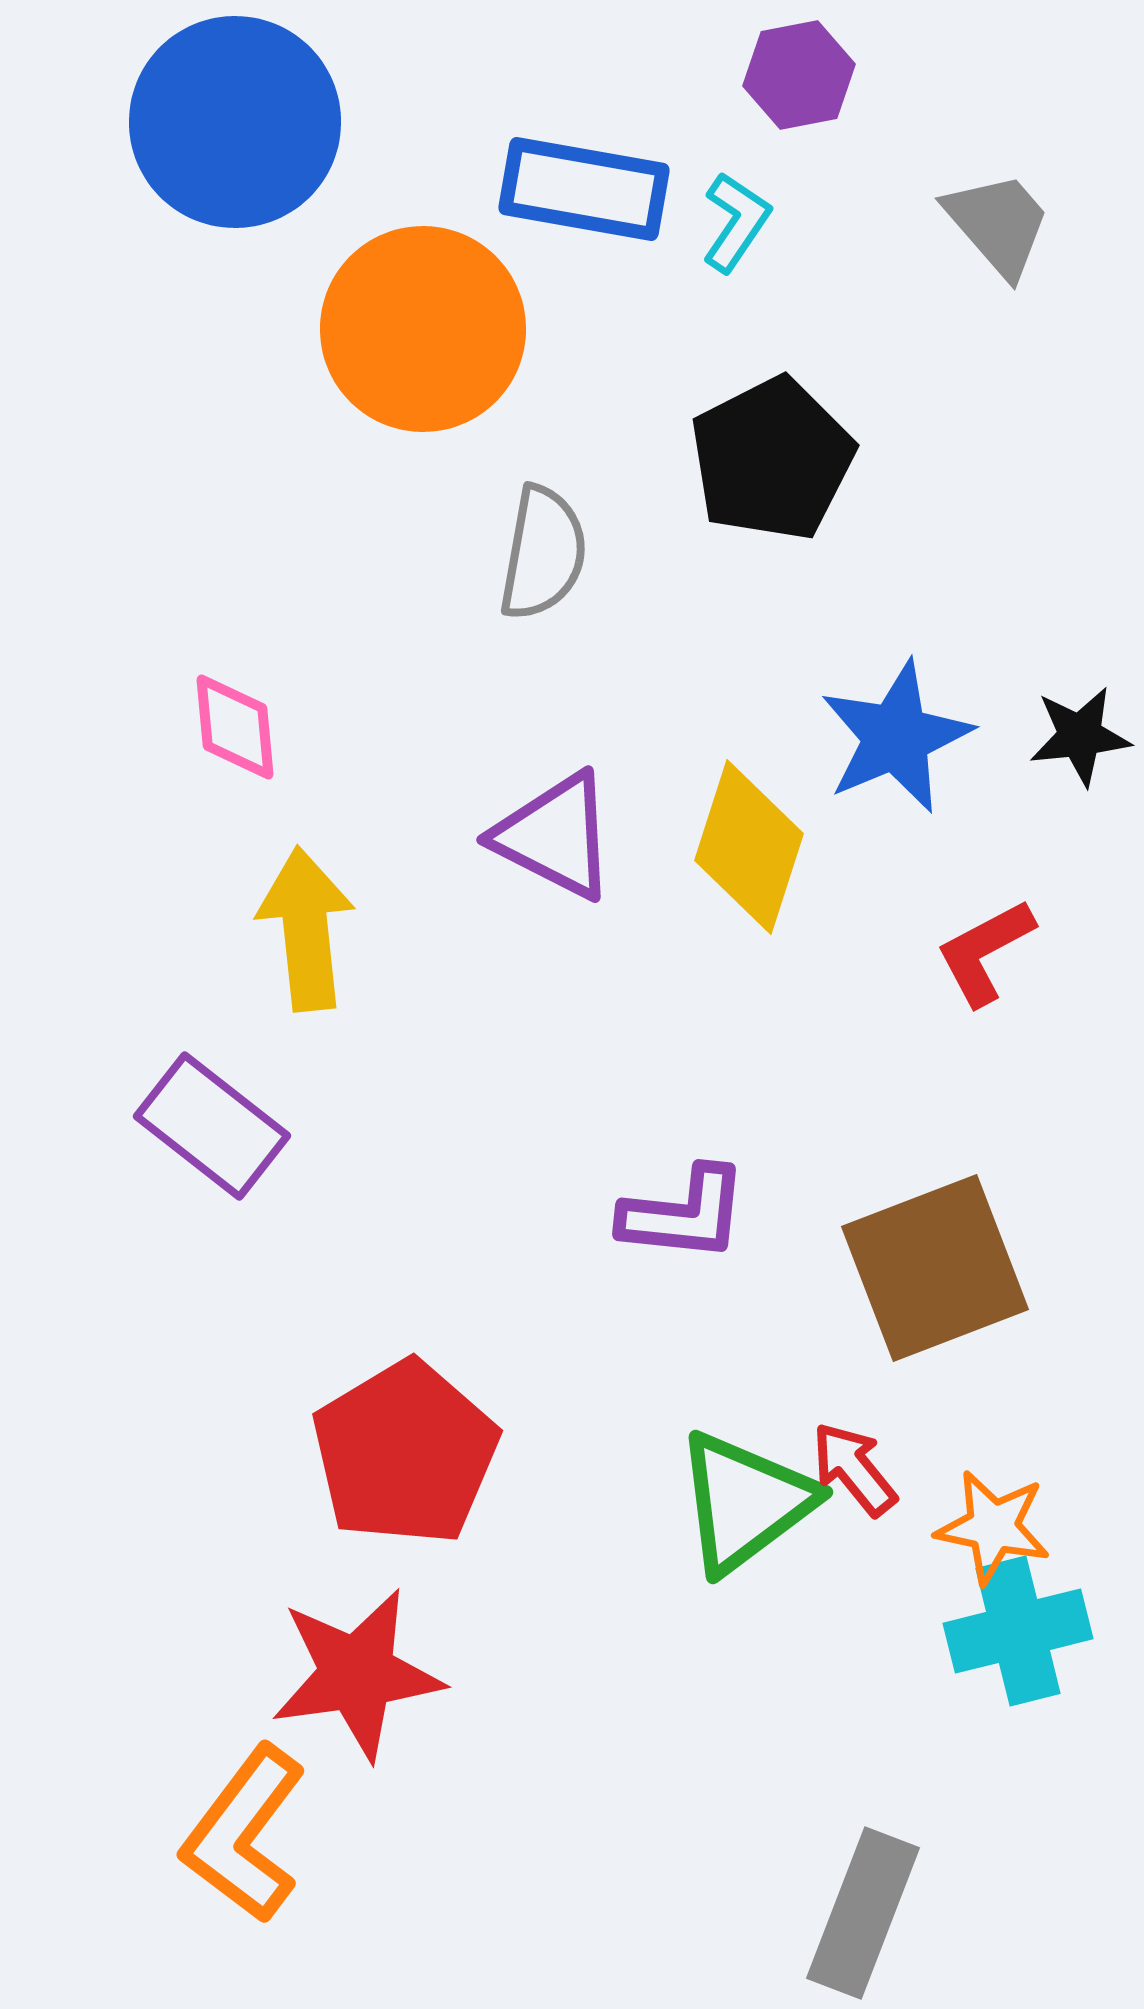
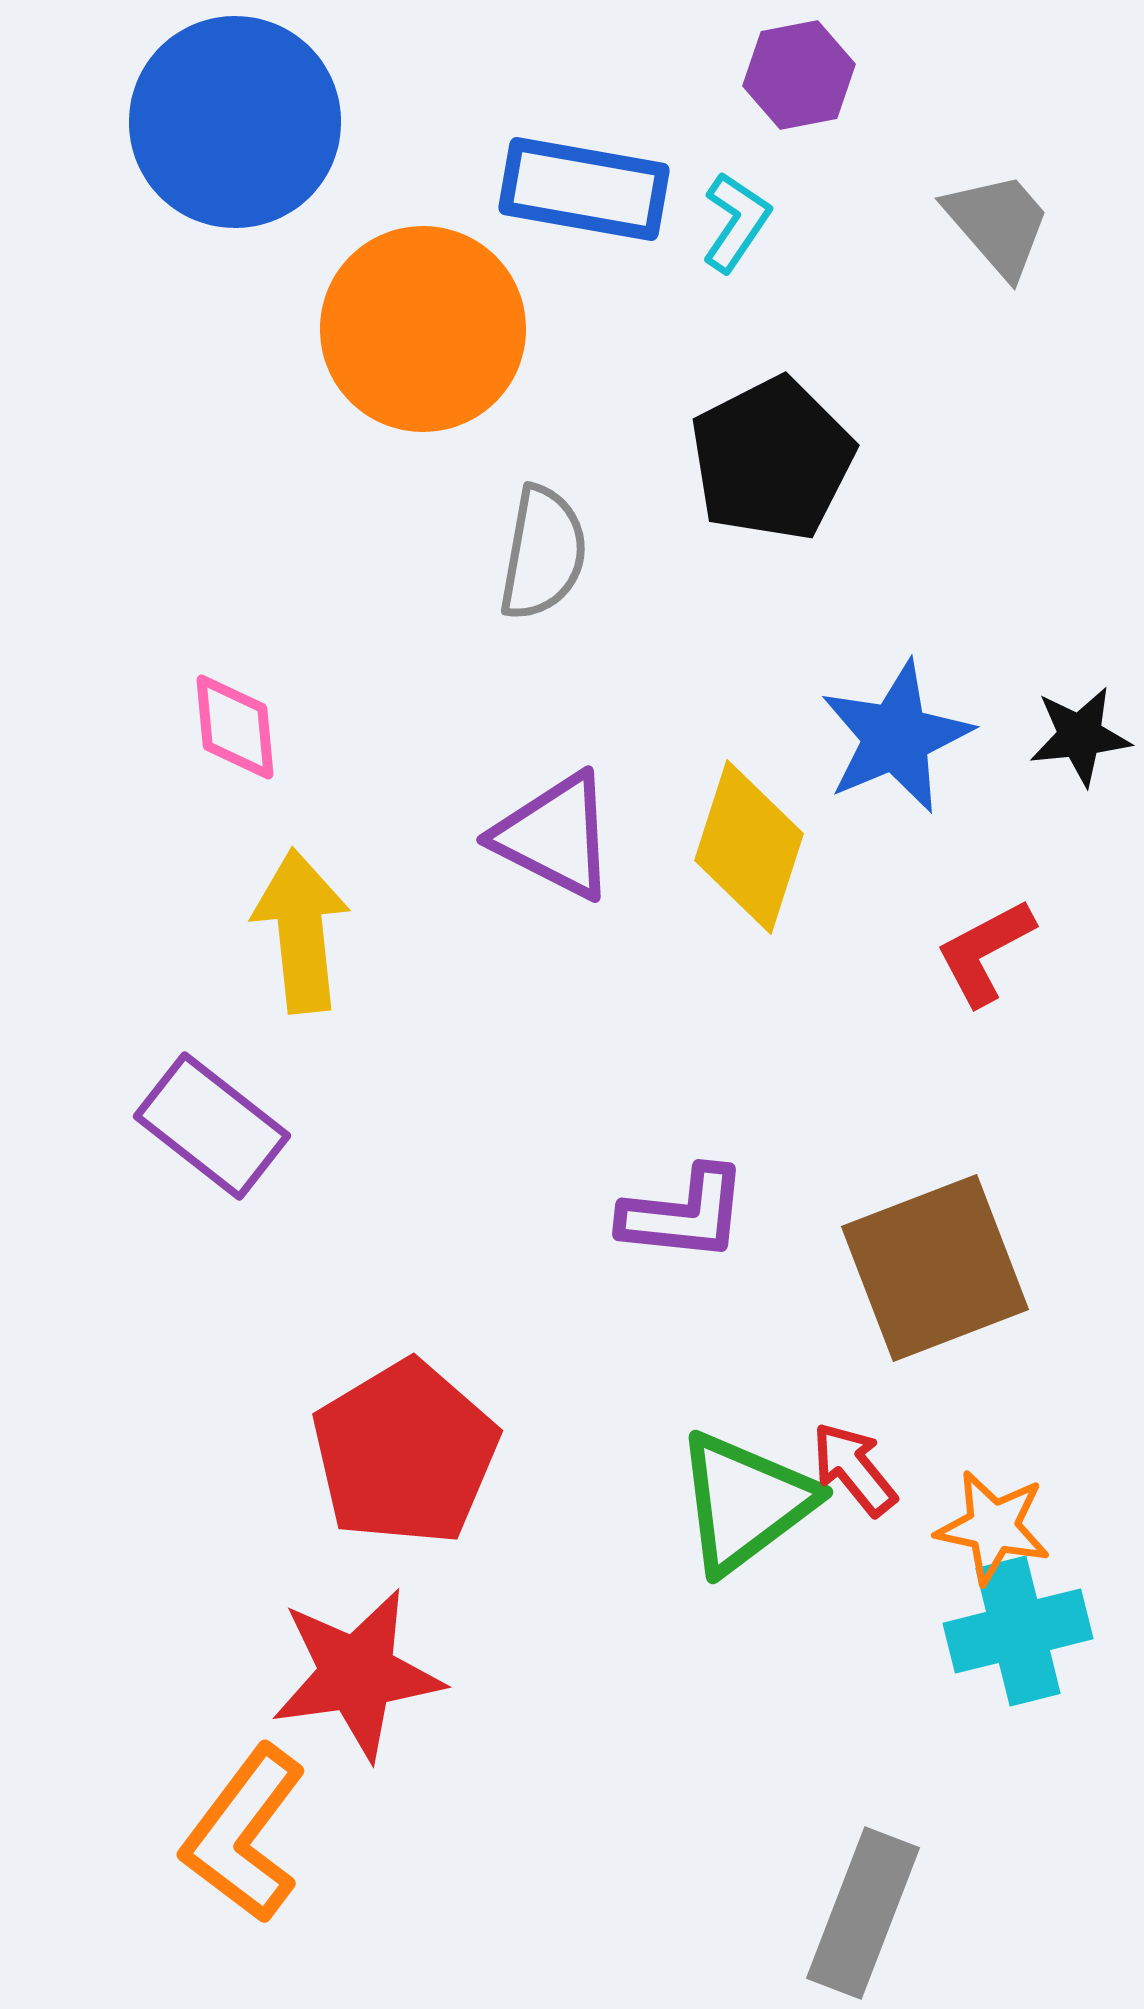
yellow arrow: moved 5 px left, 2 px down
